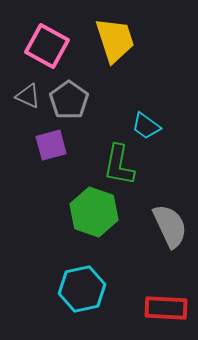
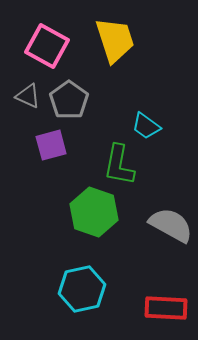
gray semicircle: moved 1 px right, 1 px up; rotated 36 degrees counterclockwise
